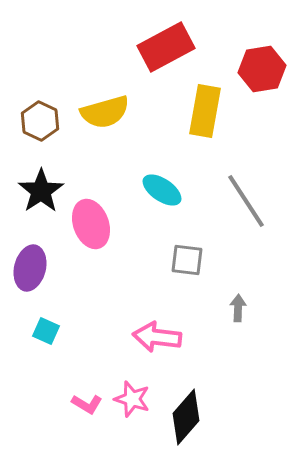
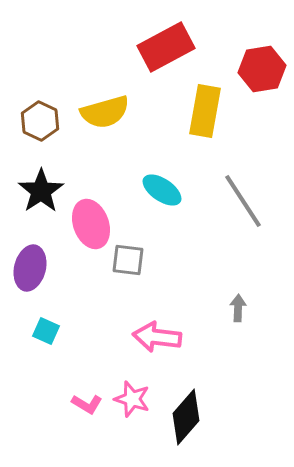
gray line: moved 3 px left
gray square: moved 59 px left
